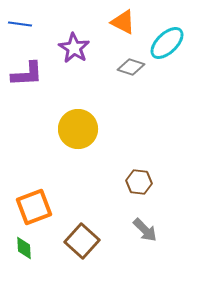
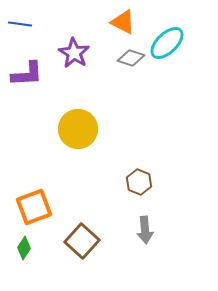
purple star: moved 5 px down
gray diamond: moved 9 px up
brown hexagon: rotated 15 degrees clockwise
gray arrow: rotated 40 degrees clockwise
green diamond: rotated 35 degrees clockwise
